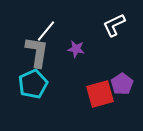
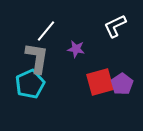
white L-shape: moved 1 px right, 1 px down
gray L-shape: moved 6 px down
cyan pentagon: moved 3 px left
red square: moved 12 px up
